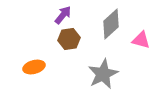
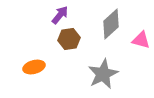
purple arrow: moved 3 px left
